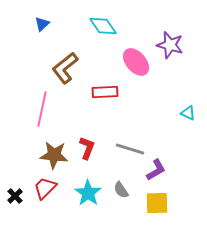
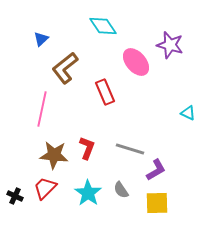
blue triangle: moved 1 px left, 15 px down
red rectangle: rotated 70 degrees clockwise
black cross: rotated 21 degrees counterclockwise
